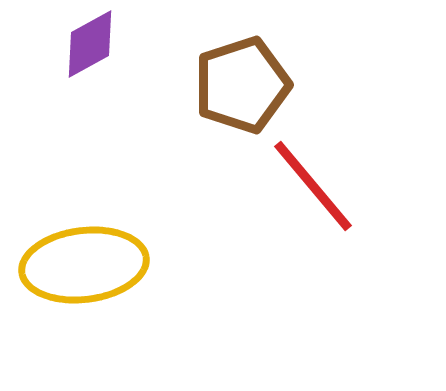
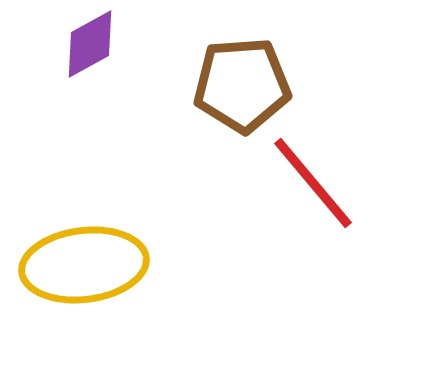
brown pentagon: rotated 14 degrees clockwise
red line: moved 3 px up
